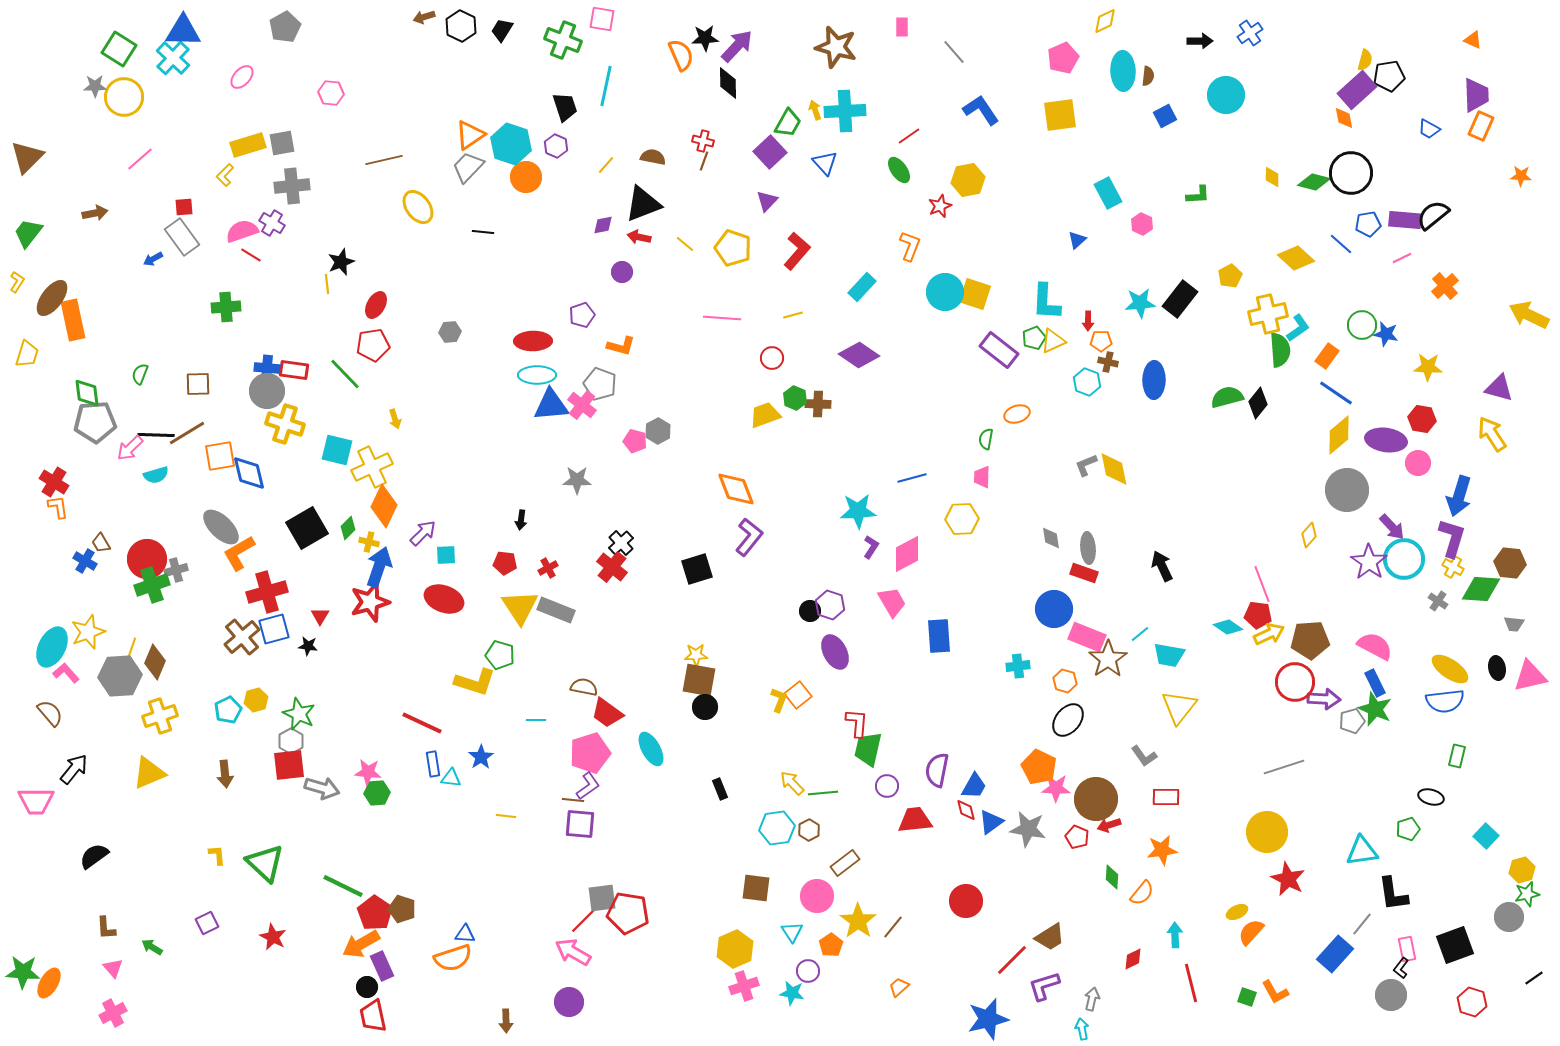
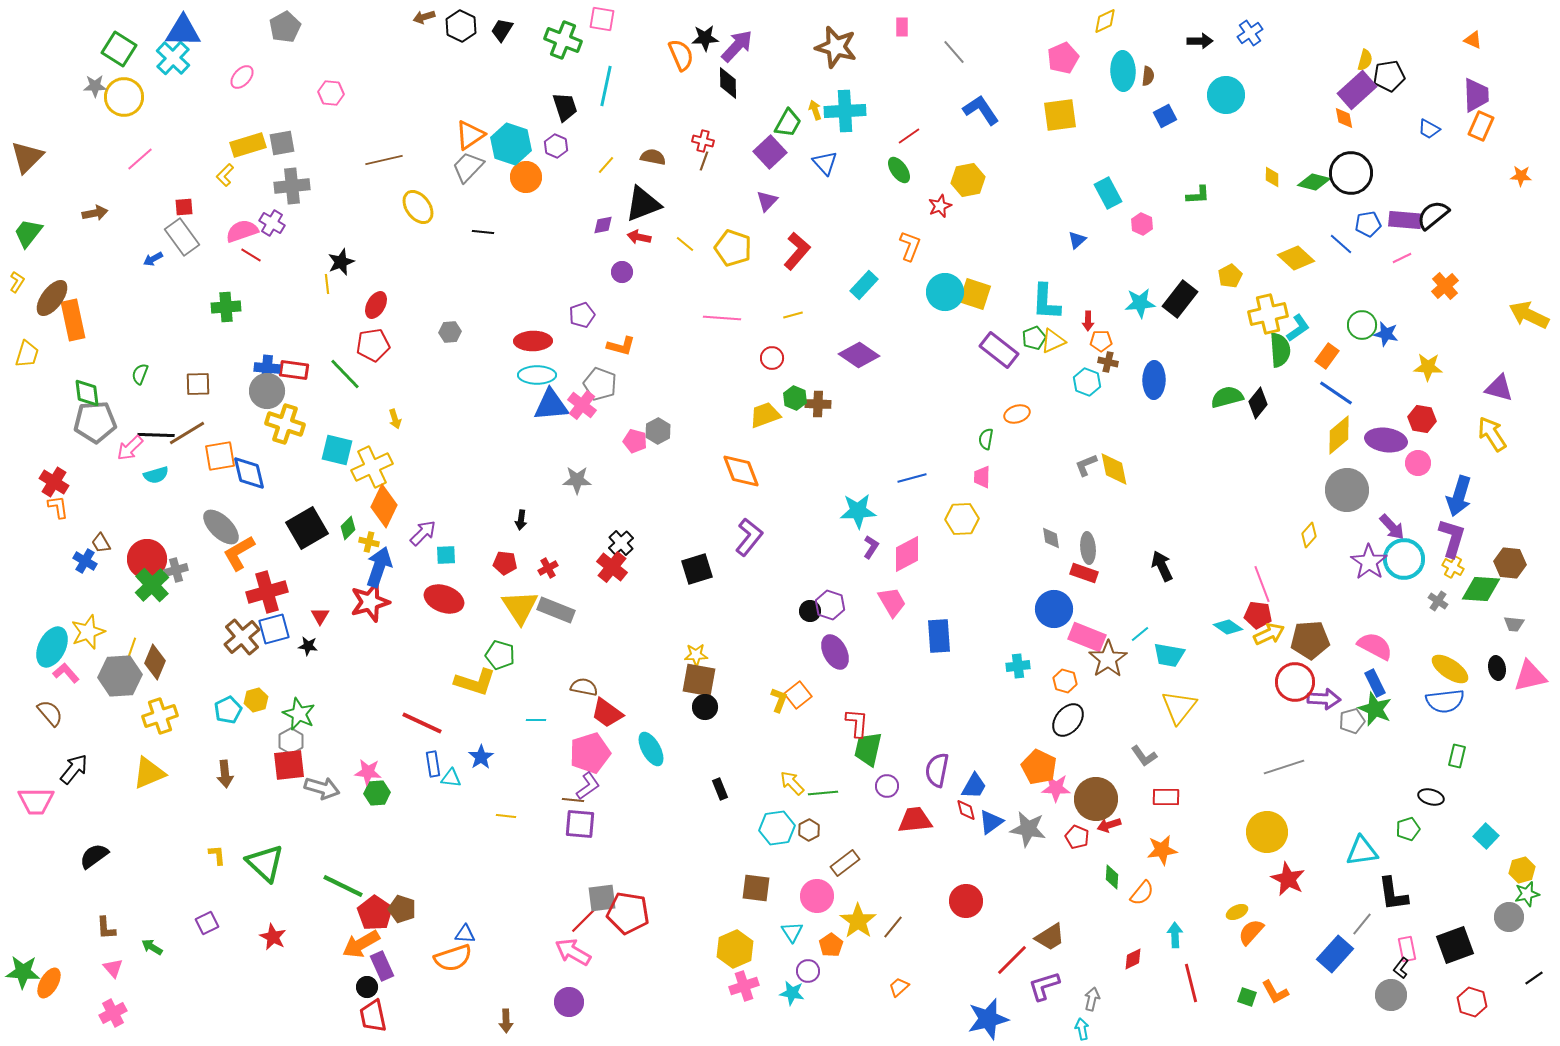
cyan rectangle at (862, 287): moved 2 px right, 2 px up
orange diamond at (736, 489): moved 5 px right, 18 px up
green cross at (152, 585): rotated 24 degrees counterclockwise
